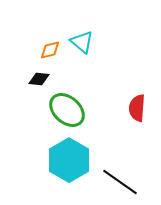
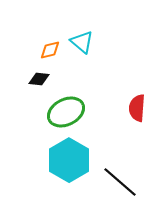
green ellipse: moved 1 px left, 2 px down; rotated 69 degrees counterclockwise
black line: rotated 6 degrees clockwise
